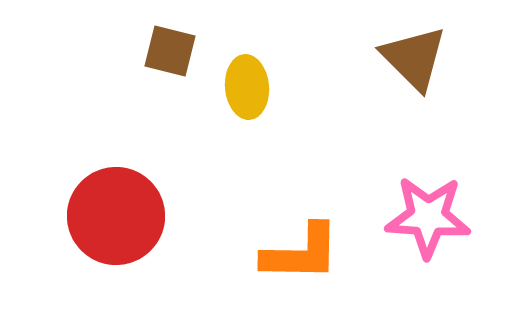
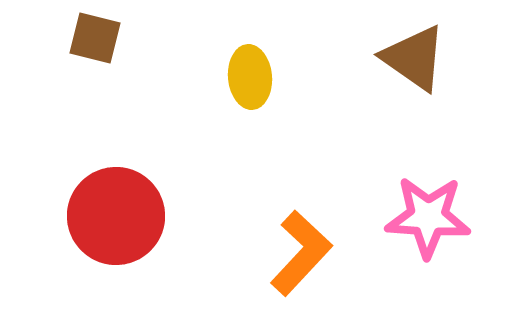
brown square: moved 75 px left, 13 px up
brown triangle: rotated 10 degrees counterclockwise
yellow ellipse: moved 3 px right, 10 px up
orange L-shape: rotated 48 degrees counterclockwise
